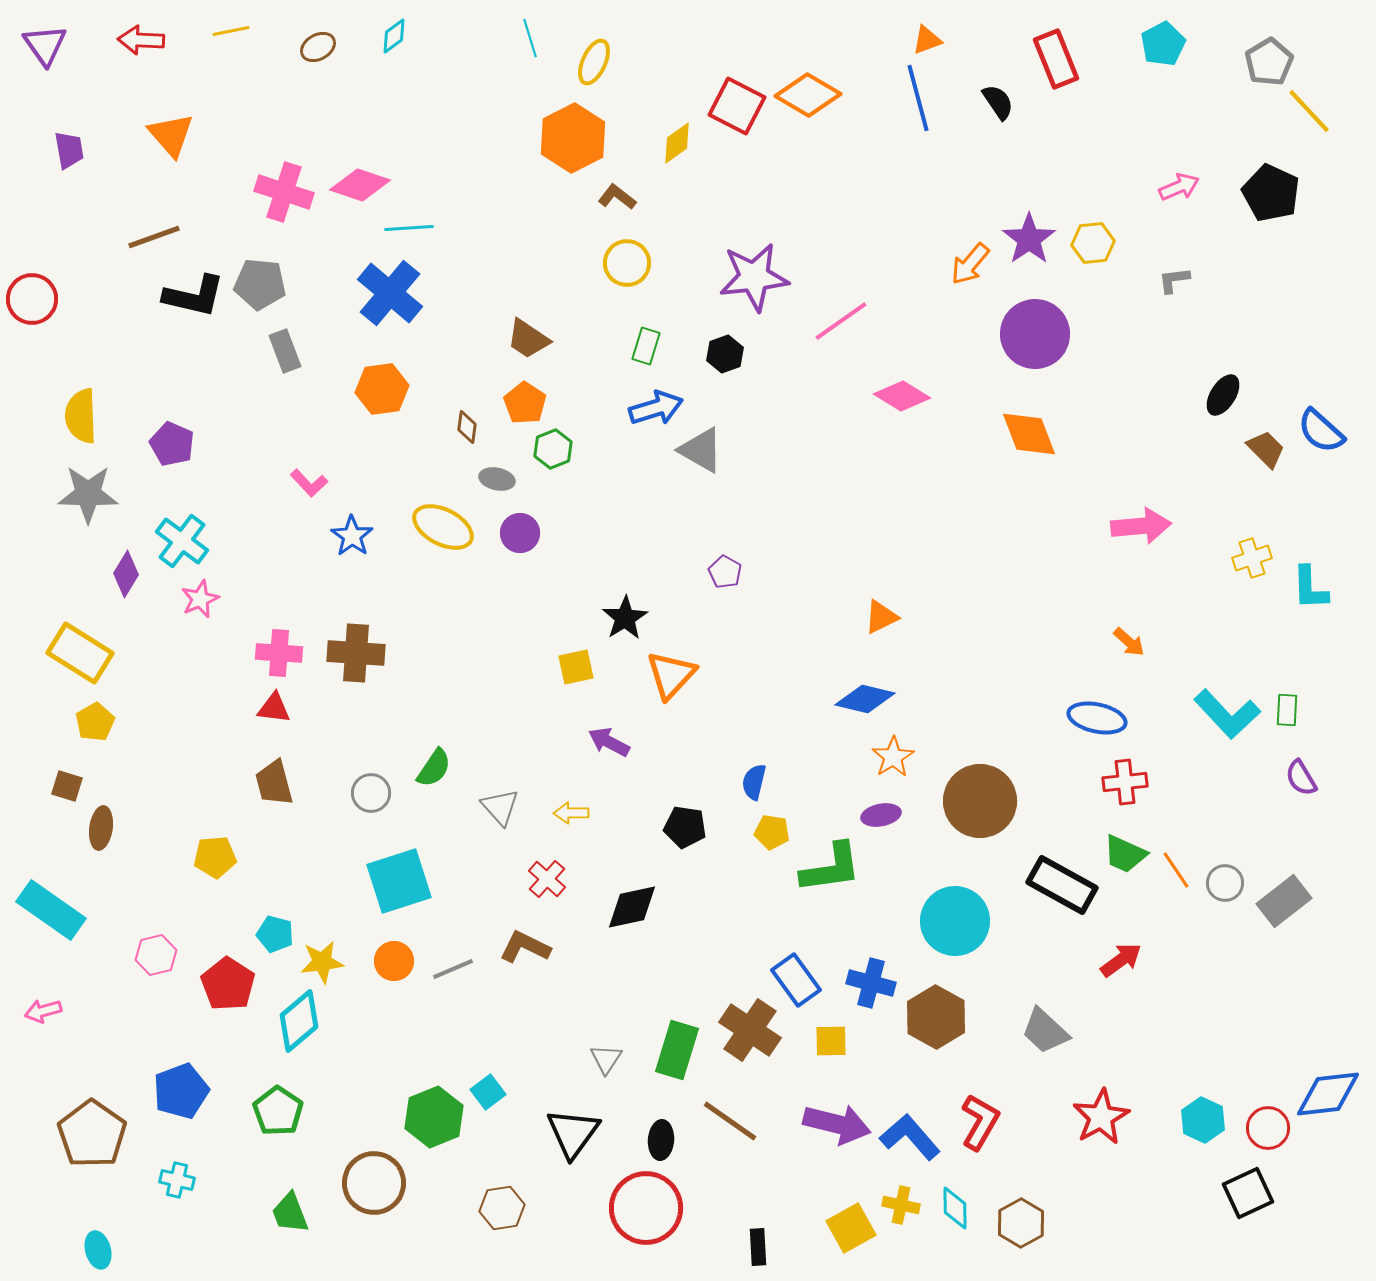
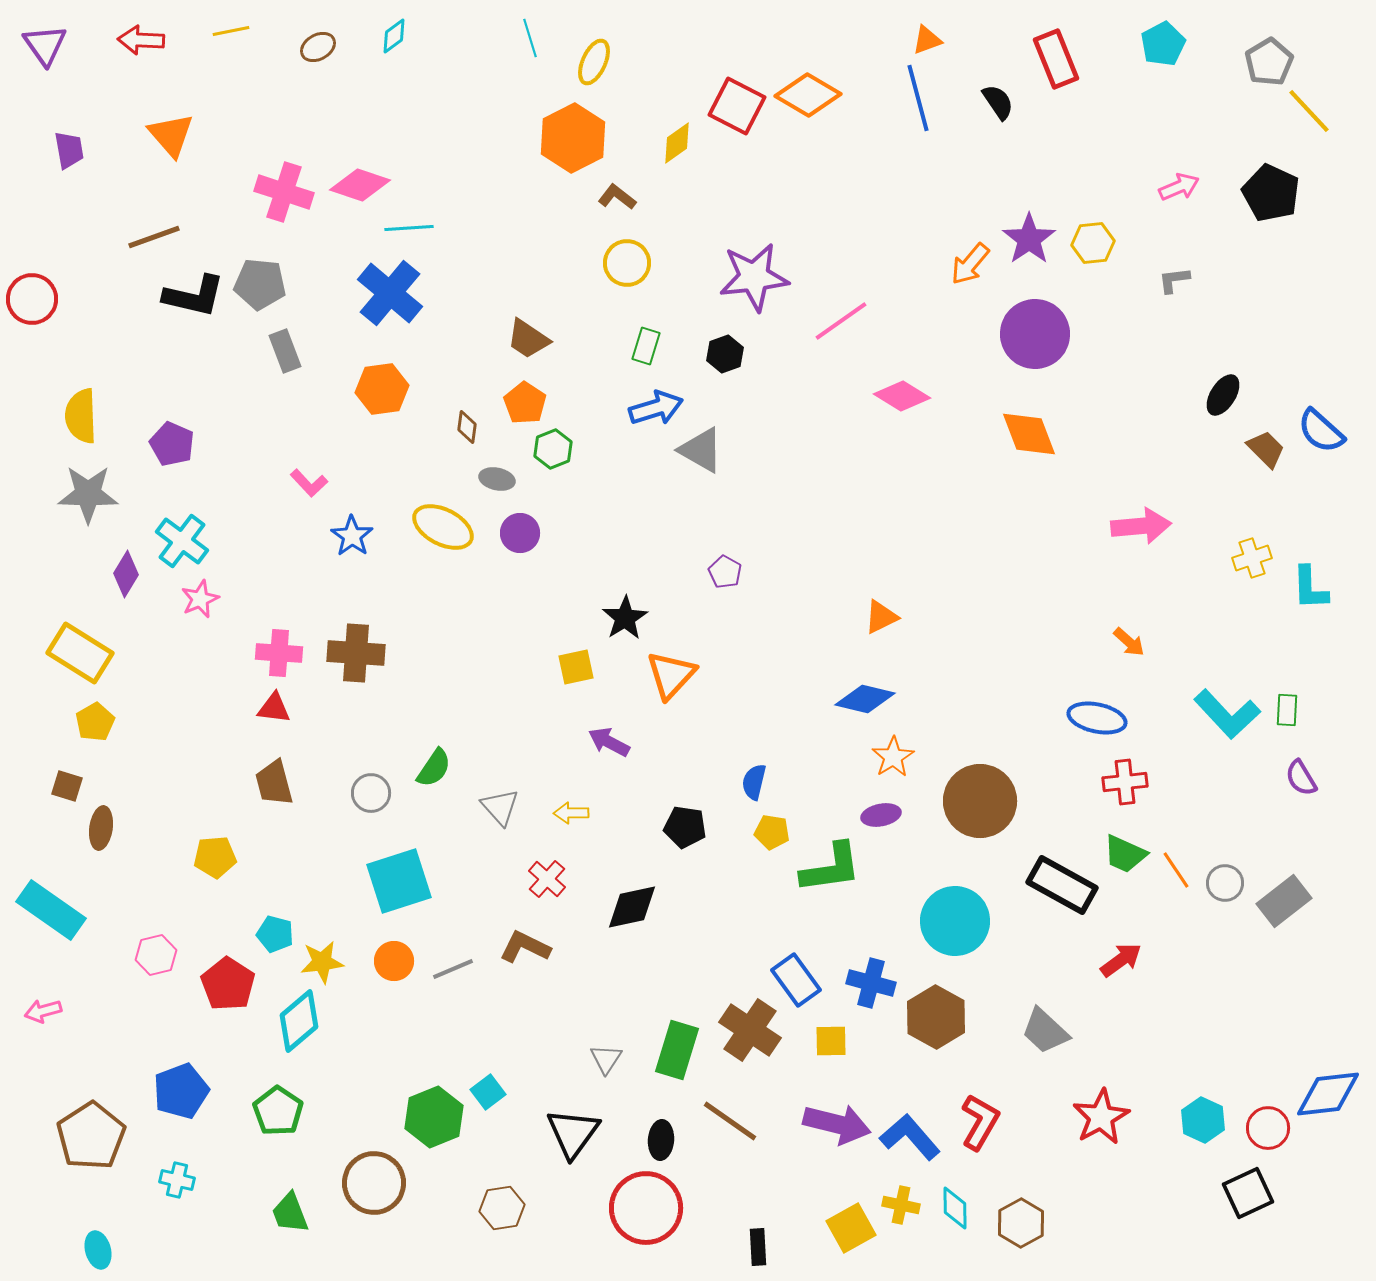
brown pentagon at (92, 1134): moved 1 px left, 2 px down; rotated 4 degrees clockwise
